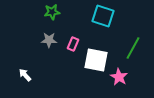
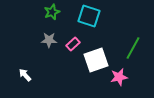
green star: rotated 14 degrees counterclockwise
cyan square: moved 14 px left
pink rectangle: rotated 24 degrees clockwise
white square: rotated 30 degrees counterclockwise
pink star: rotated 30 degrees clockwise
